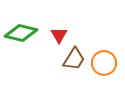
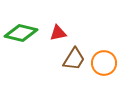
red triangle: moved 1 px left, 2 px up; rotated 48 degrees clockwise
